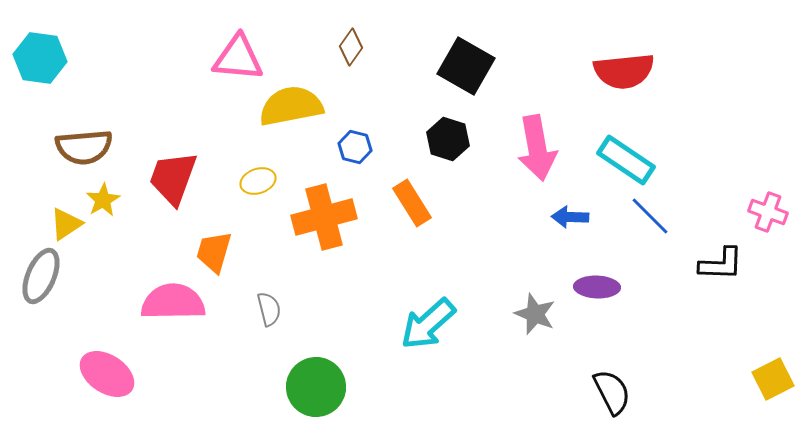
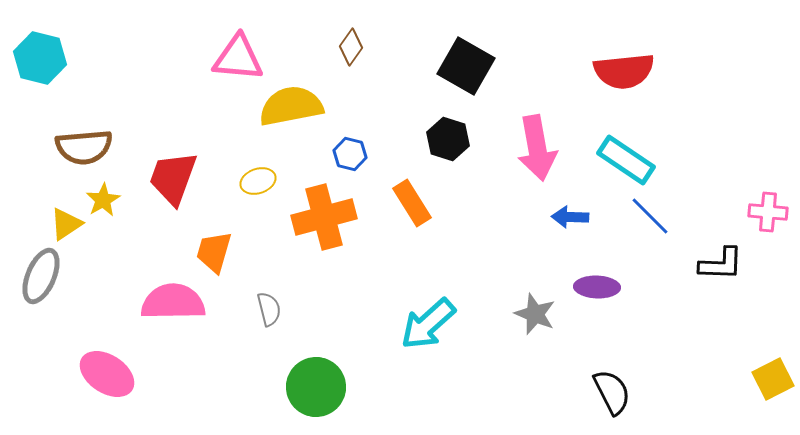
cyan hexagon: rotated 6 degrees clockwise
blue hexagon: moved 5 px left, 7 px down
pink cross: rotated 15 degrees counterclockwise
